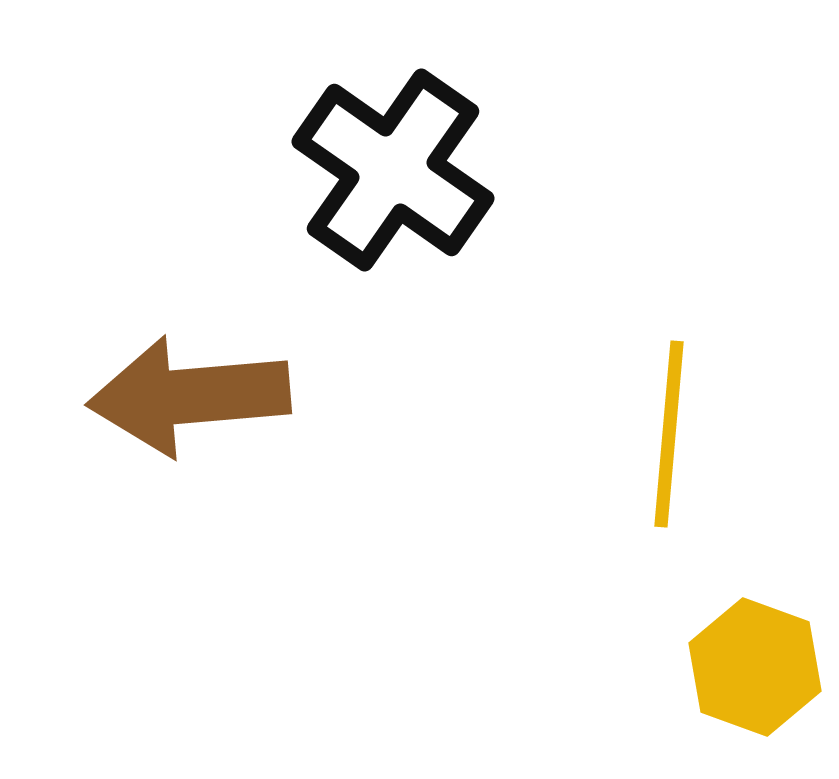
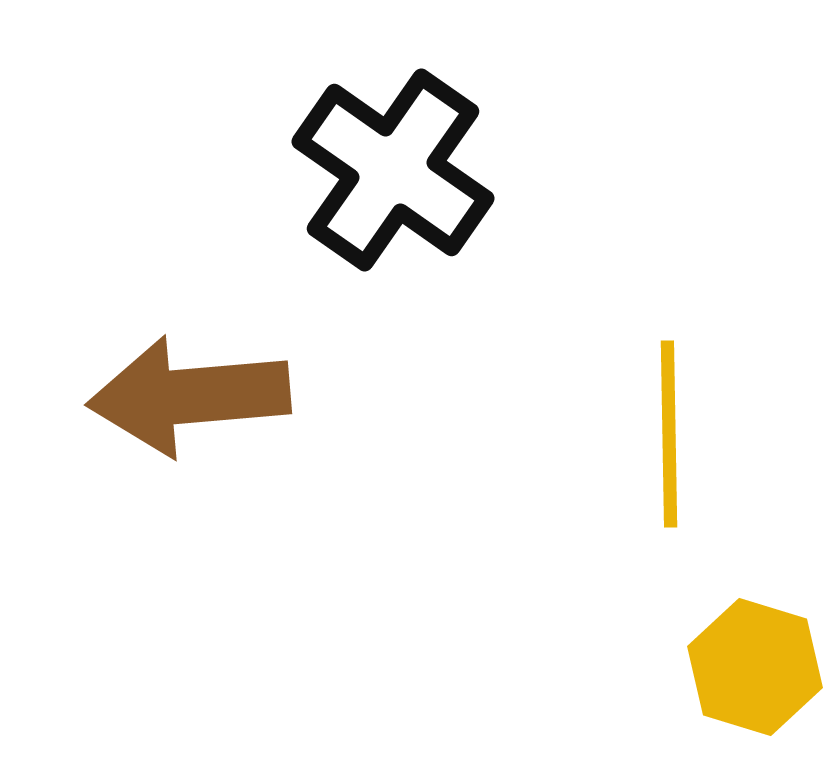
yellow line: rotated 6 degrees counterclockwise
yellow hexagon: rotated 3 degrees counterclockwise
